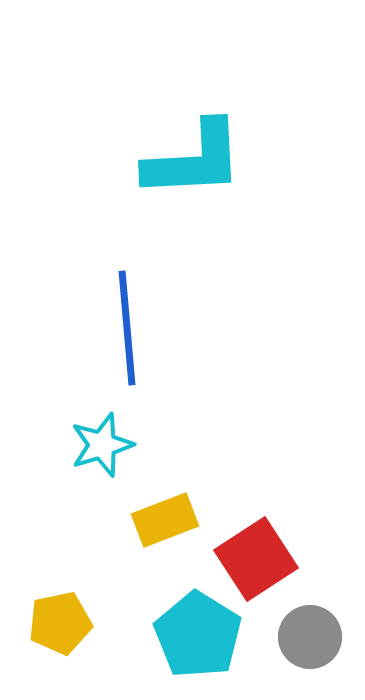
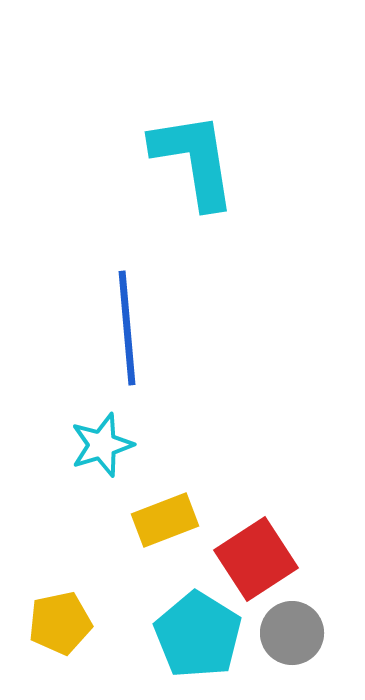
cyan L-shape: rotated 96 degrees counterclockwise
gray circle: moved 18 px left, 4 px up
